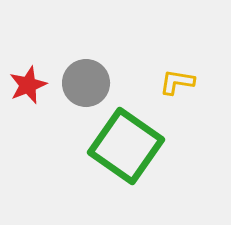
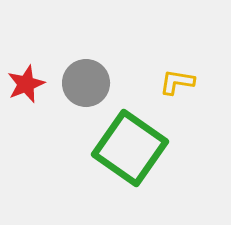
red star: moved 2 px left, 1 px up
green square: moved 4 px right, 2 px down
